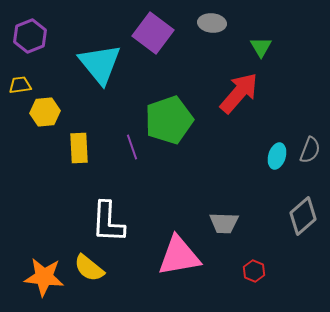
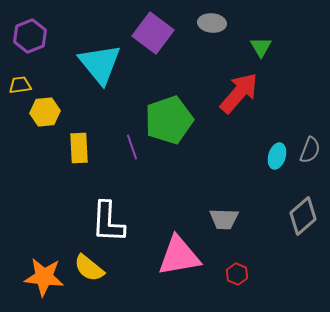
gray trapezoid: moved 4 px up
red hexagon: moved 17 px left, 3 px down
